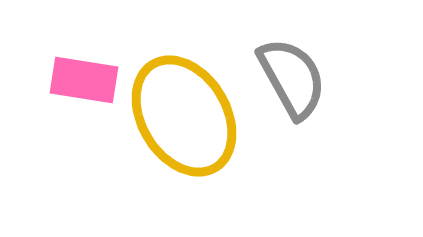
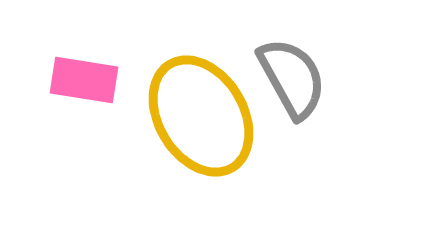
yellow ellipse: moved 17 px right
